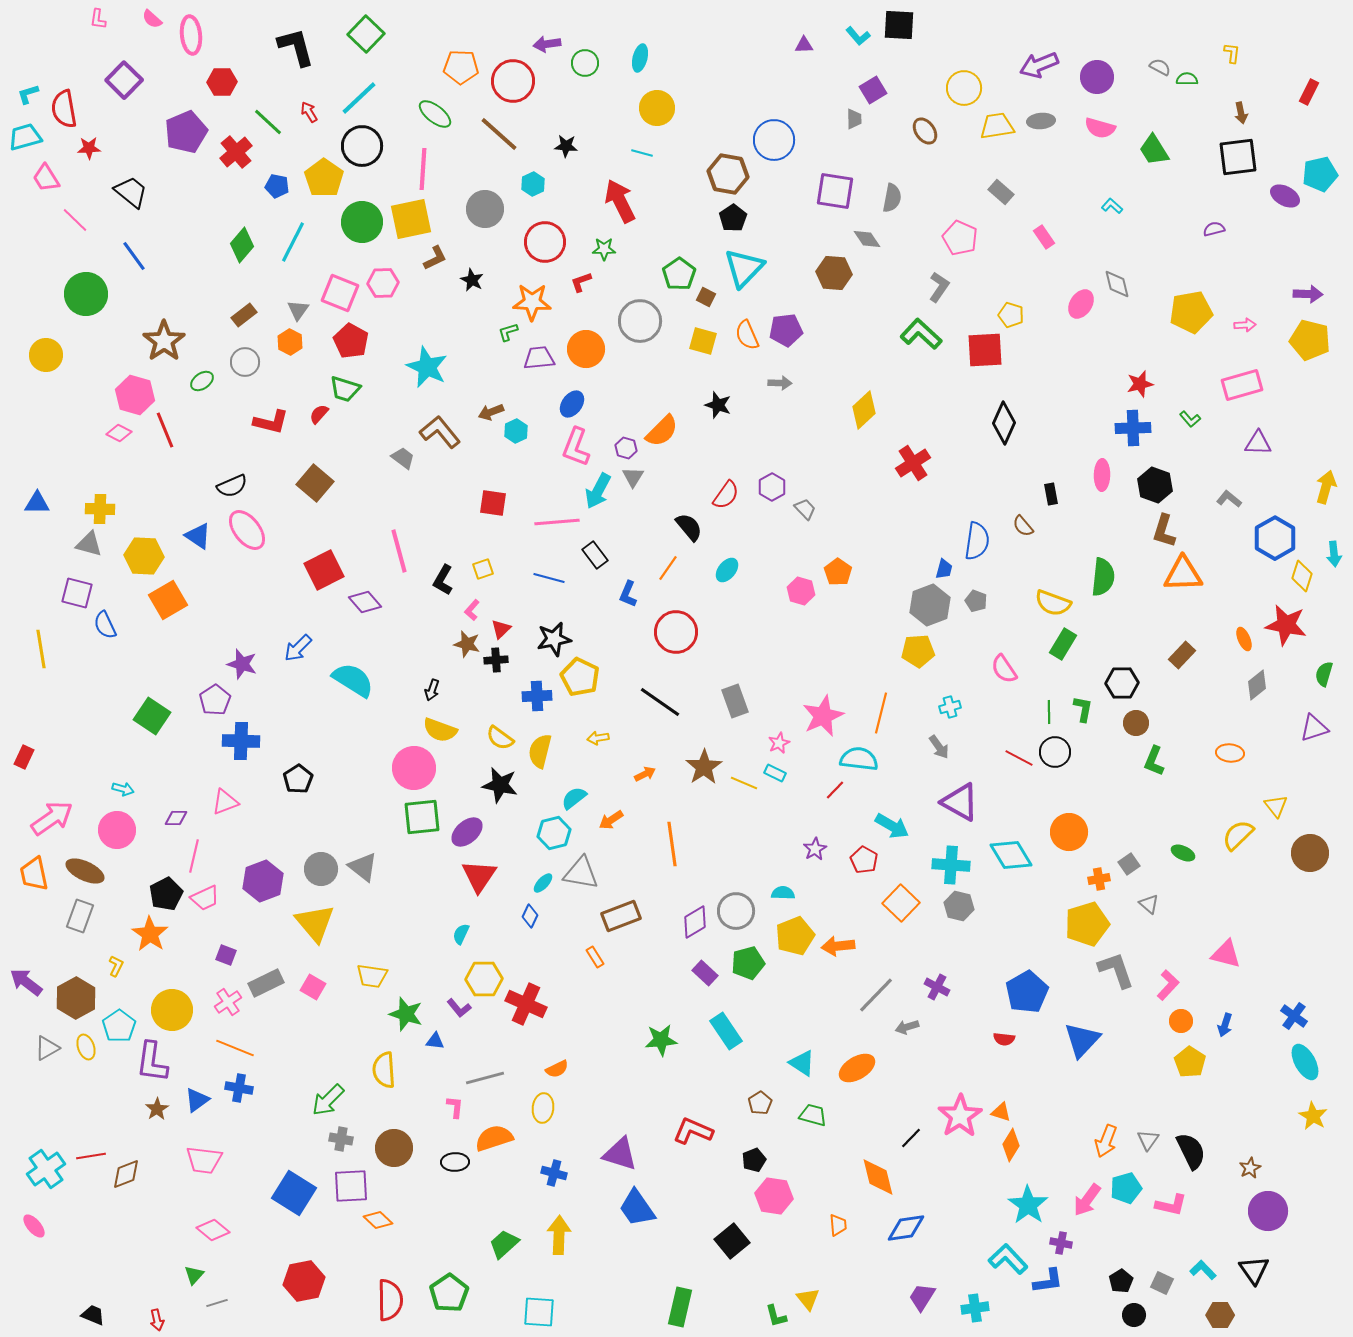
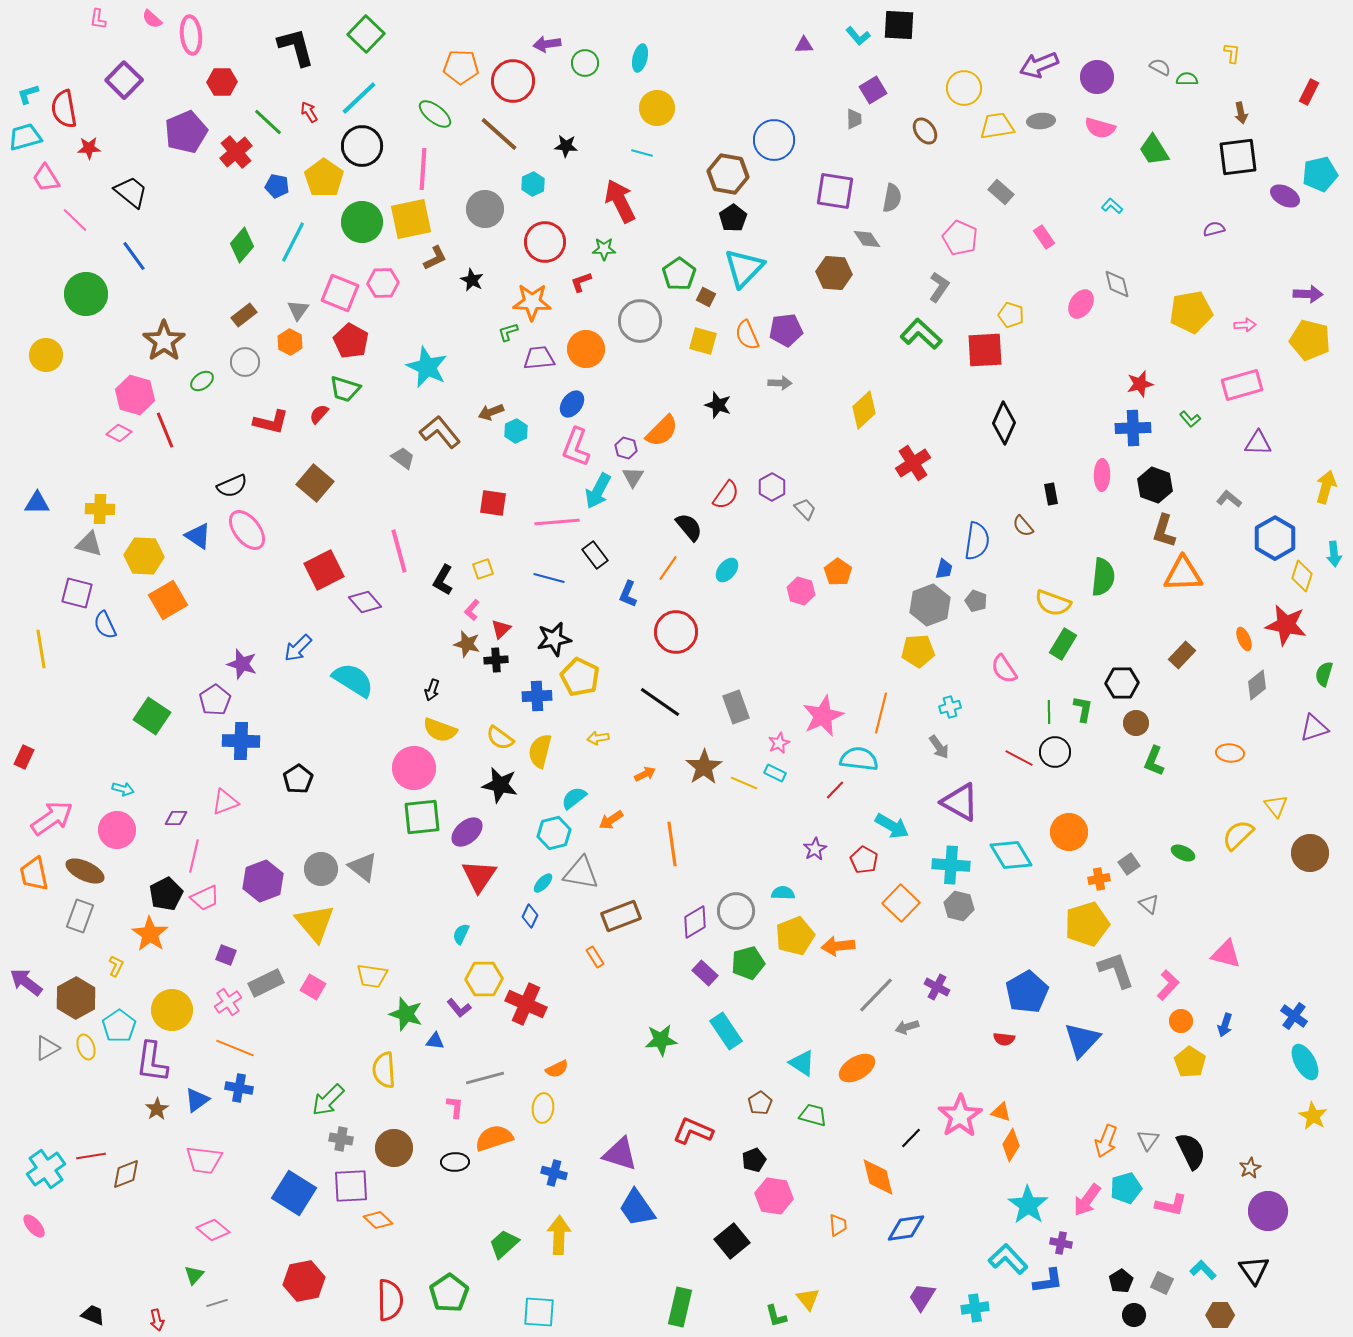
gray rectangle at (735, 701): moved 1 px right, 6 px down
